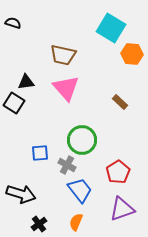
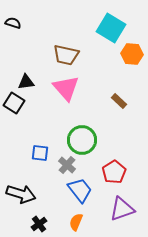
brown trapezoid: moved 3 px right
brown rectangle: moved 1 px left, 1 px up
blue square: rotated 12 degrees clockwise
gray cross: rotated 12 degrees clockwise
red pentagon: moved 4 px left
